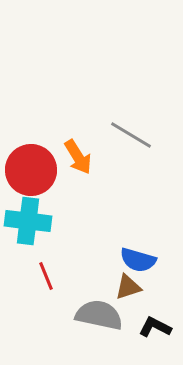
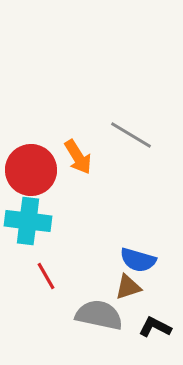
red line: rotated 8 degrees counterclockwise
